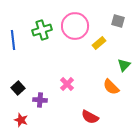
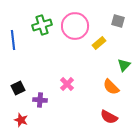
green cross: moved 5 px up
black square: rotated 16 degrees clockwise
red semicircle: moved 19 px right
